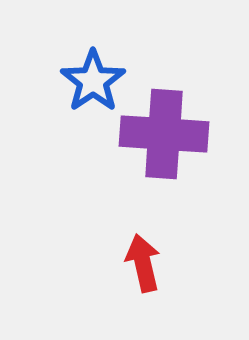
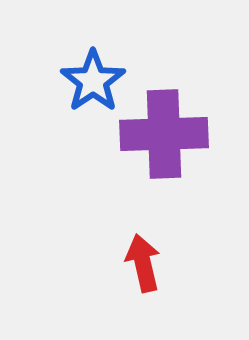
purple cross: rotated 6 degrees counterclockwise
